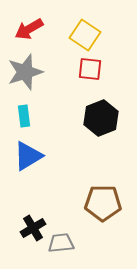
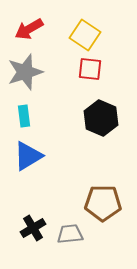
black hexagon: rotated 16 degrees counterclockwise
gray trapezoid: moved 9 px right, 9 px up
